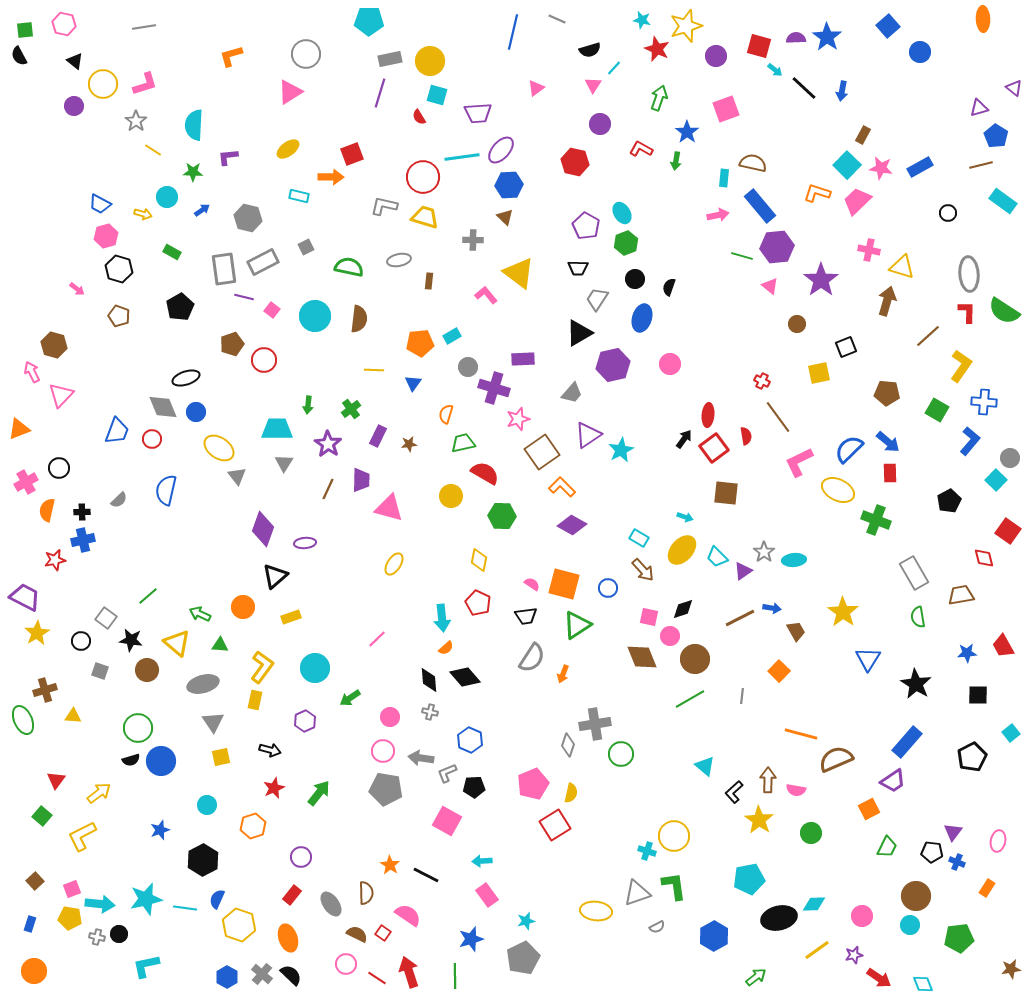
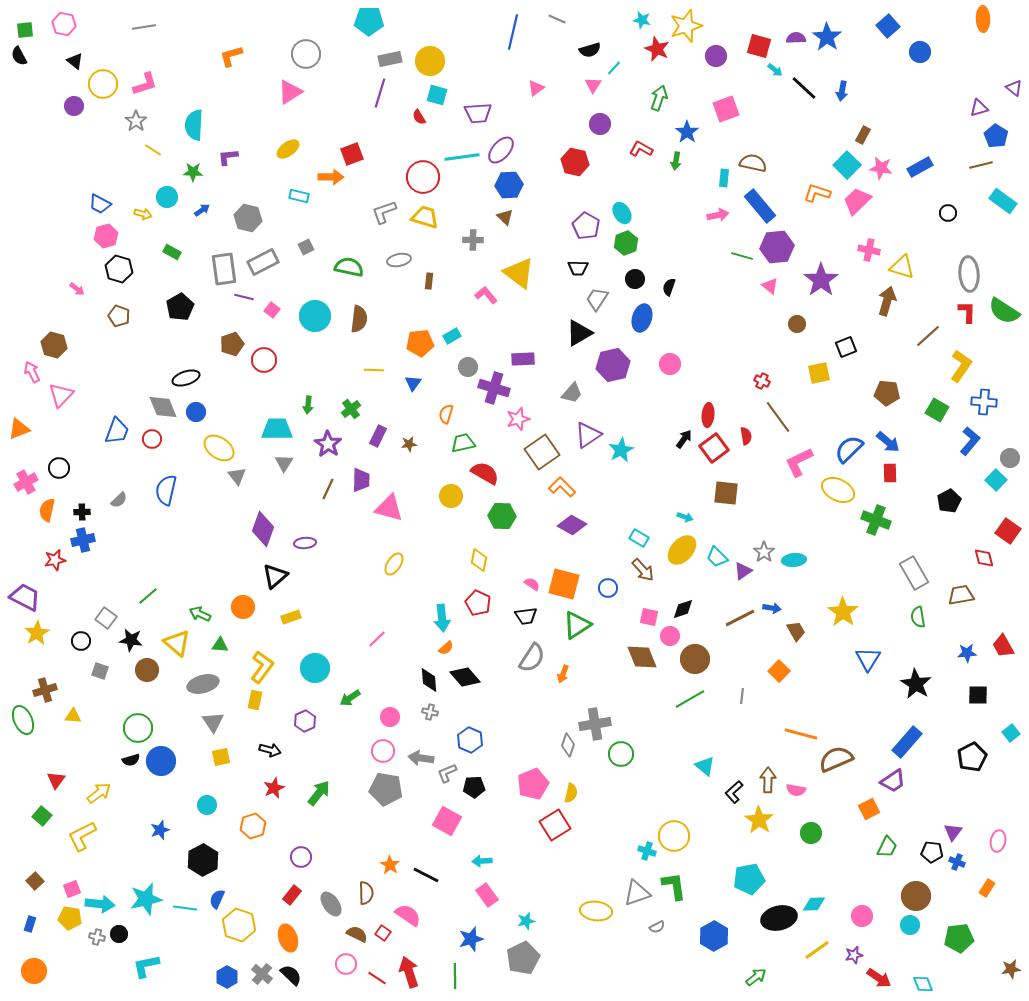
gray L-shape at (384, 206): moved 6 px down; rotated 32 degrees counterclockwise
